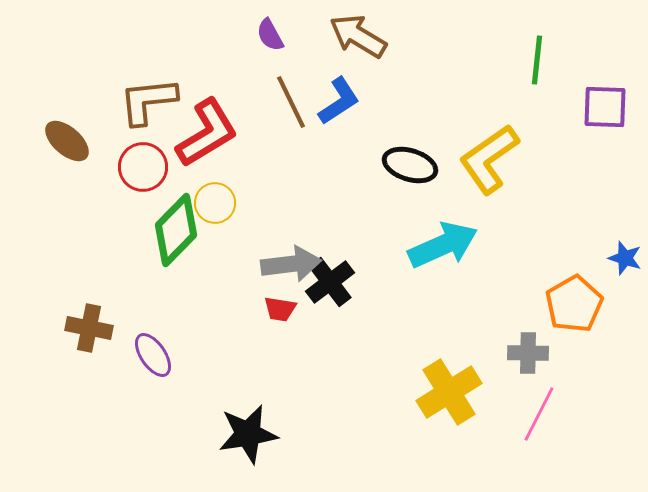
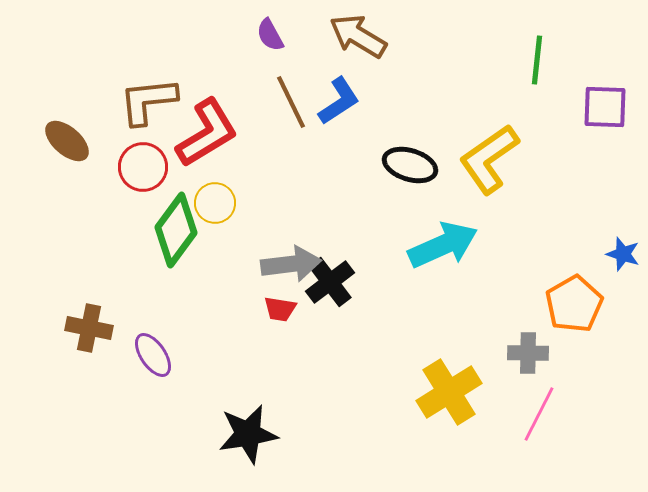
green diamond: rotated 8 degrees counterclockwise
blue star: moved 2 px left, 4 px up
